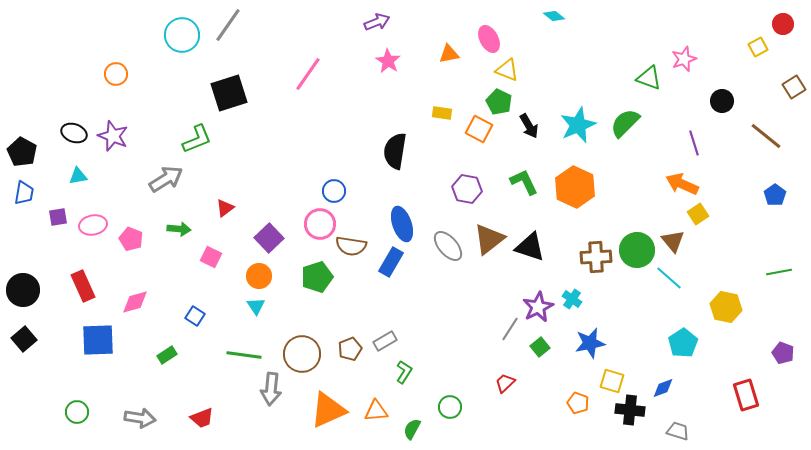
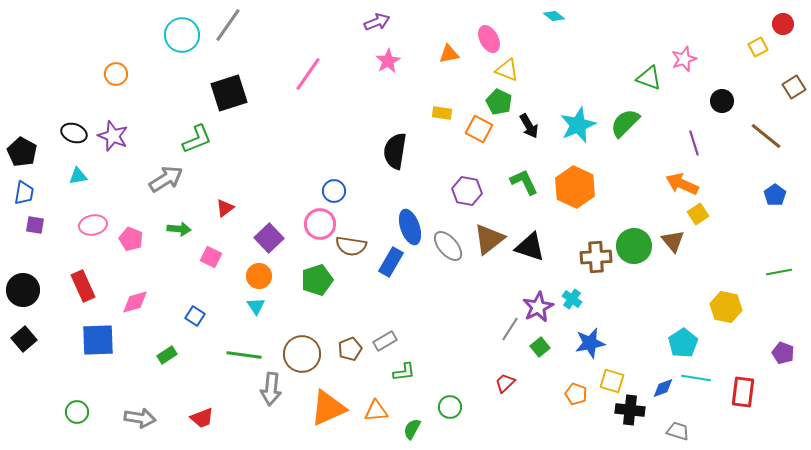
pink star at (388, 61): rotated 10 degrees clockwise
purple hexagon at (467, 189): moved 2 px down
purple square at (58, 217): moved 23 px left, 8 px down; rotated 18 degrees clockwise
blue ellipse at (402, 224): moved 8 px right, 3 px down
green circle at (637, 250): moved 3 px left, 4 px up
green pentagon at (317, 277): moved 3 px down
cyan line at (669, 278): moved 27 px right, 100 px down; rotated 32 degrees counterclockwise
green L-shape at (404, 372): rotated 50 degrees clockwise
red rectangle at (746, 395): moved 3 px left, 3 px up; rotated 24 degrees clockwise
orange pentagon at (578, 403): moved 2 px left, 9 px up
orange triangle at (328, 410): moved 2 px up
